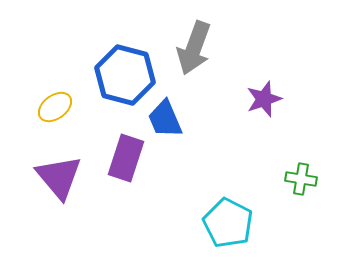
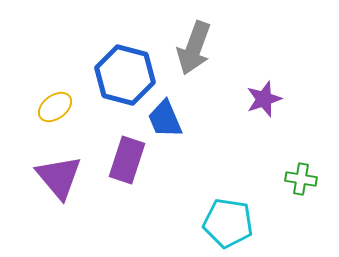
purple rectangle: moved 1 px right, 2 px down
cyan pentagon: rotated 18 degrees counterclockwise
